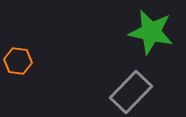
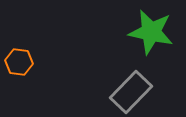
orange hexagon: moved 1 px right, 1 px down
